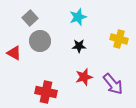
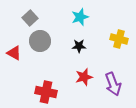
cyan star: moved 2 px right
purple arrow: rotated 20 degrees clockwise
